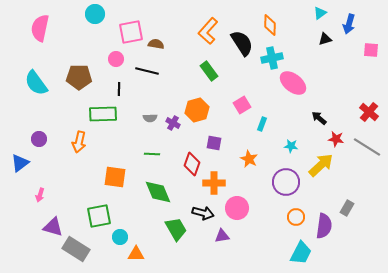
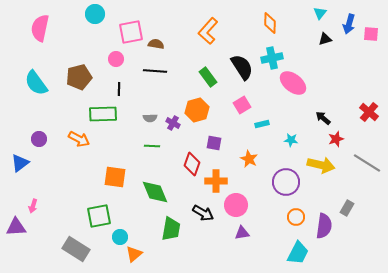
cyan triangle at (320, 13): rotated 16 degrees counterclockwise
orange diamond at (270, 25): moved 2 px up
black semicircle at (242, 43): moved 24 px down
pink square at (371, 50): moved 16 px up
black line at (147, 71): moved 8 px right; rotated 10 degrees counterclockwise
green rectangle at (209, 71): moved 1 px left, 6 px down
brown pentagon at (79, 77): rotated 15 degrees counterclockwise
black arrow at (319, 118): moved 4 px right
cyan rectangle at (262, 124): rotated 56 degrees clockwise
red star at (336, 139): rotated 28 degrees counterclockwise
orange arrow at (79, 142): moved 3 px up; rotated 75 degrees counterclockwise
cyan star at (291, 146): moved 6 px up
gray line at (367, 147): moved 16 px down
green line at (152, 154): moved 8 px up
yellow arrow at (321, 165): rotated 56 degrees clockwise
orange cross at (214, 183): moved 2 px right, 2 px up
green diamond at (158, 192): moved 3 px left
pink arrow at (40, 195): moved 7 px left, 11 px down
pink circle at (237, 208): moved 1 px left, 3 px up
black arrow at (203, 213): rotated 15 degrees clockwise
purple triangle at (53, 227): moved 37 px left; rotated 20 degrees counterclockwise
green trapezoid at (176, 229): moved 5 px left; rotated 40 degrees clockwise
purple triangle at (222, 236): moved 20 px right, 3 px up
cyan trapezoid at (301, 253): moved 3 px left
orange triangle at (136, 254): moved 2 px left; rotated 42 degrees counterclockwise
